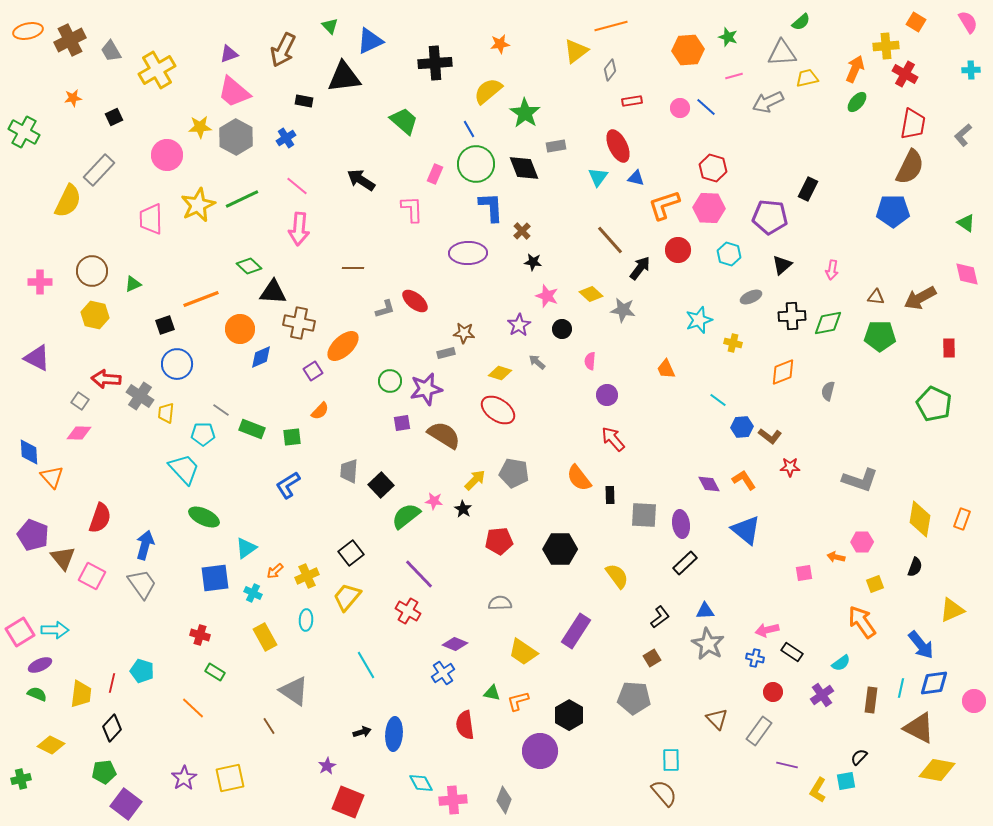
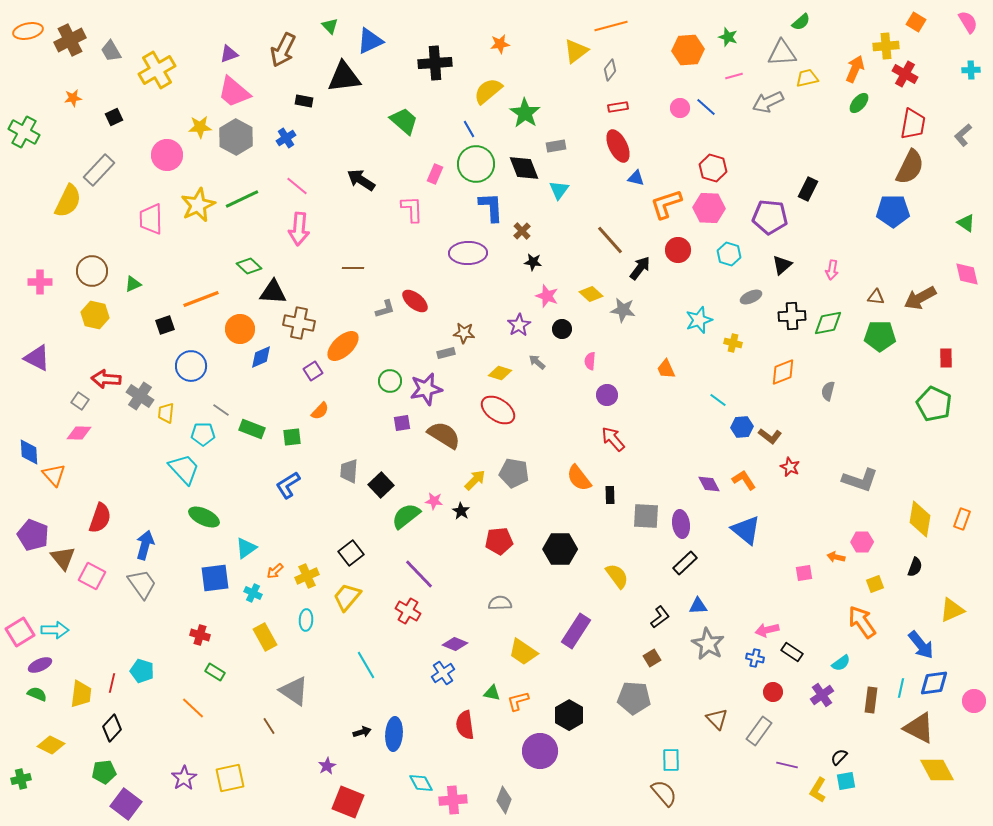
red rectangle at (632, 101): moved 14 px left, 6 px down
green ellipse at (857, 102): moved 2 px right, 1 px down
cyan triangle at (598, 177): moved 39 px left, 13 px down
orange L-shape at (664, 205): moved 2 px right, 1 px up
red rectangle at (949, 348): moved 3 px left, 10 px down
blue circle at (177, 364): moved 14 px right, 2 px down
red star at (790, 467): rotated 24 degrees clockwise
orange triangle at (52, 477): moved 2 px right, 2 px up
black star at (463, 509): moved 2 px left, 2 px down
gray square at (644, 515): moved 2 px right, 1 px down
blue triangle at (705, 611): moved 7 px left, 5 px up
black semicircle at (859, 757): moved 20 px left
yellow diamond at (937, 770): rotated 51 degrees clockwise
